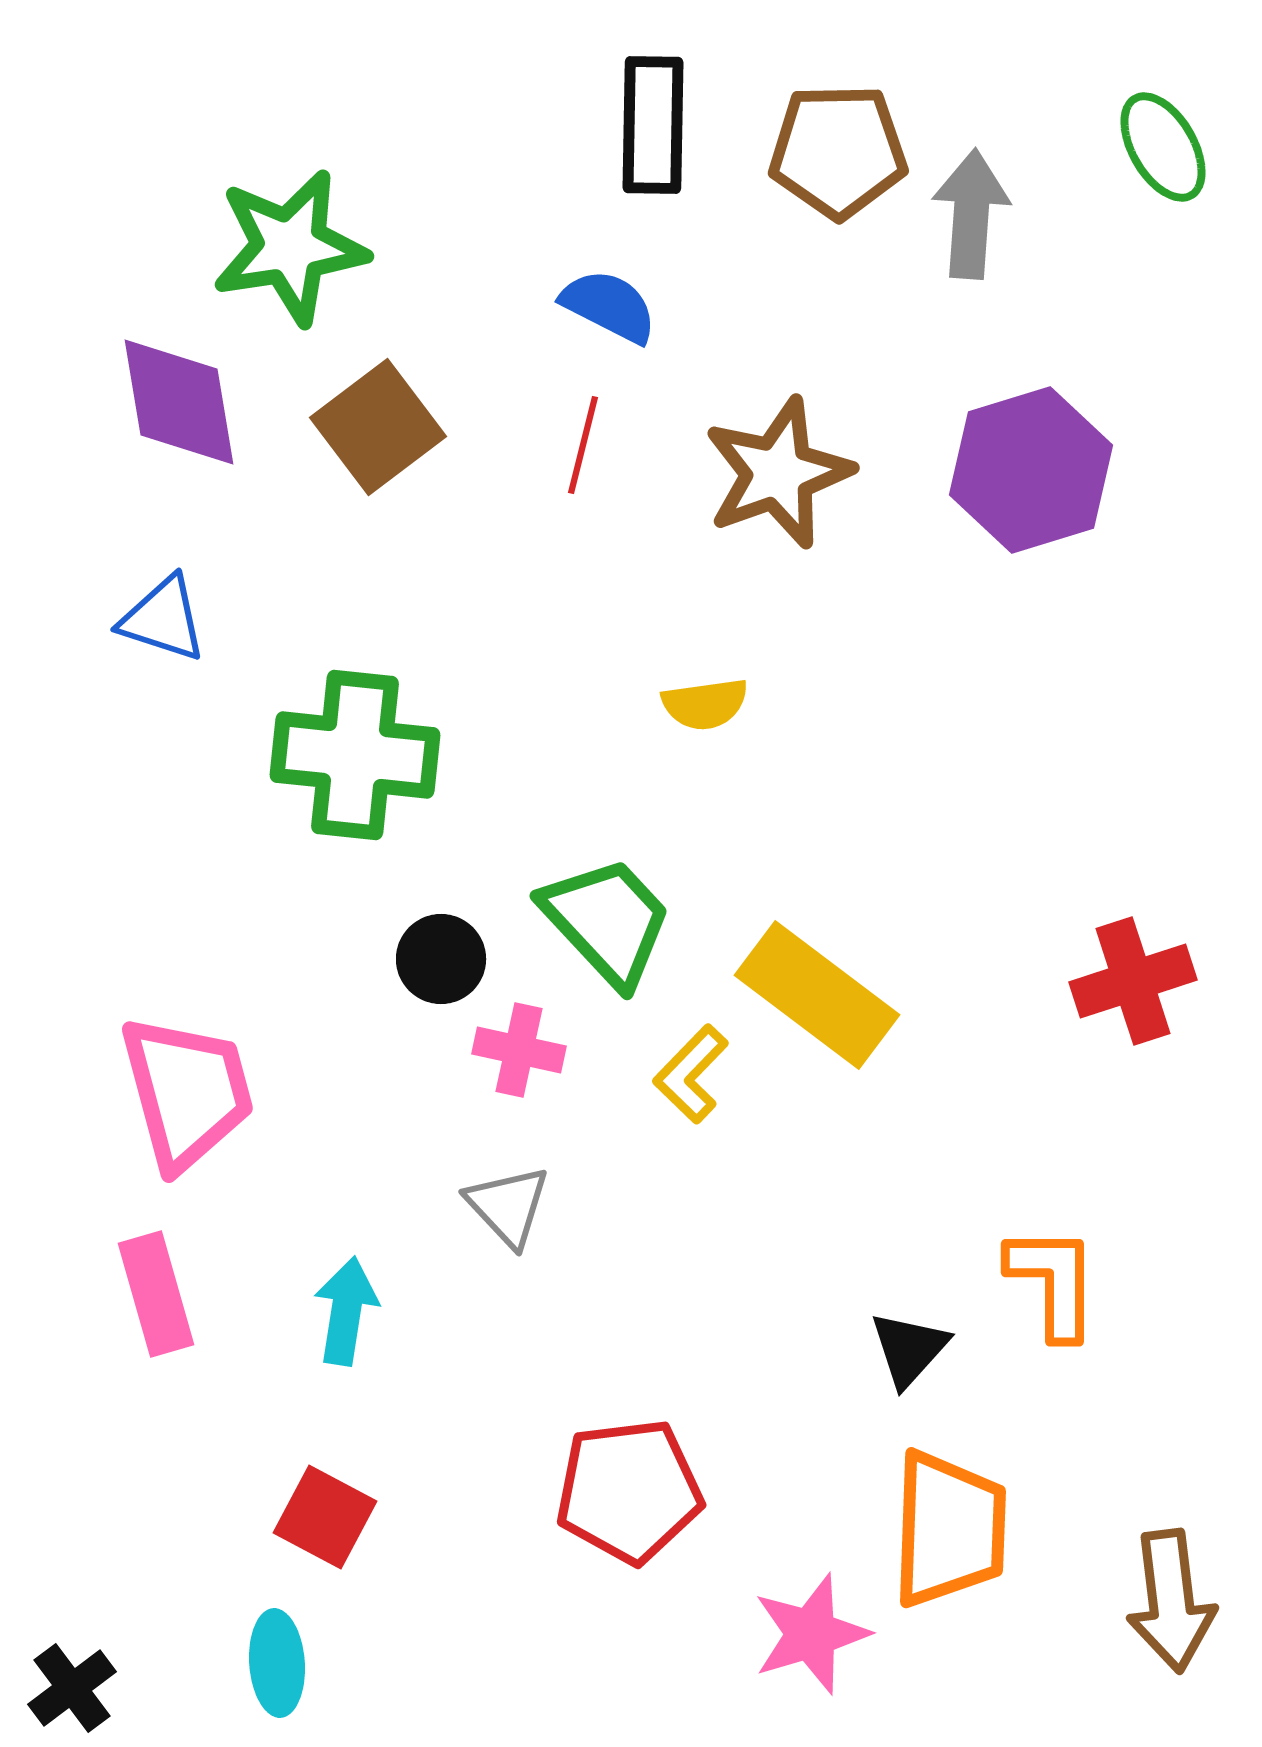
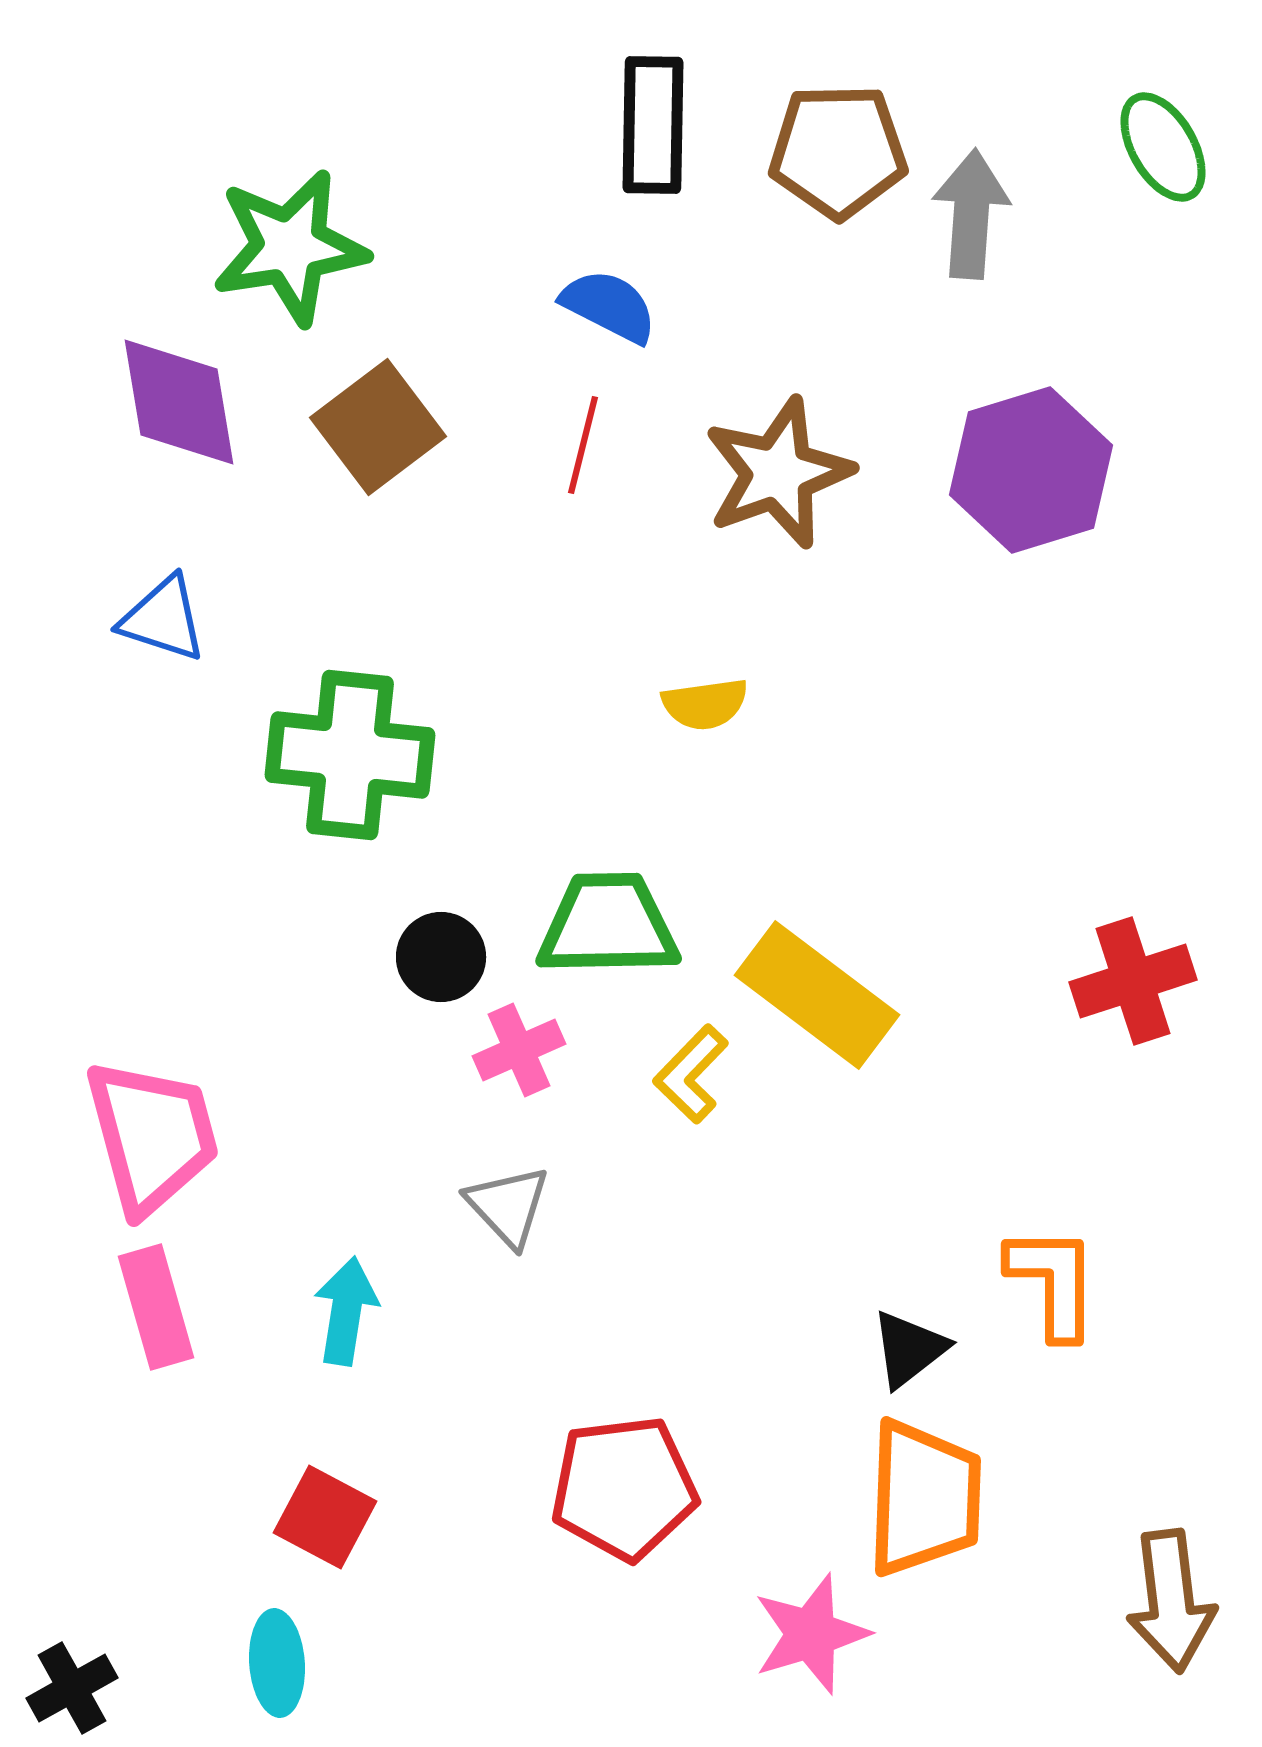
green cross: moved 5 px left
green trapezoid: moved 1 px right, 4 px down; rotated 48 degrees counterclockwise
black circle: moved 2 px up
pink cross: rotated 36 degrees counterclockwise
pink trapezoid: moved 35 px left, 44 px down
pink rectangle: moved 13 px down
black triangle: rotated 10 degrees clockwise
red pentagon: moved 5 px left, 3 px up
orange trapezoid: moved 25 px left, 31 px up
black cross: rotated 8 degrees clockwise
